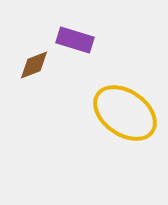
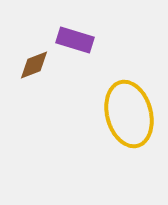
yellow ellipse: moved 4 px right, 1 px down; rotated 40 degrees clockwise
